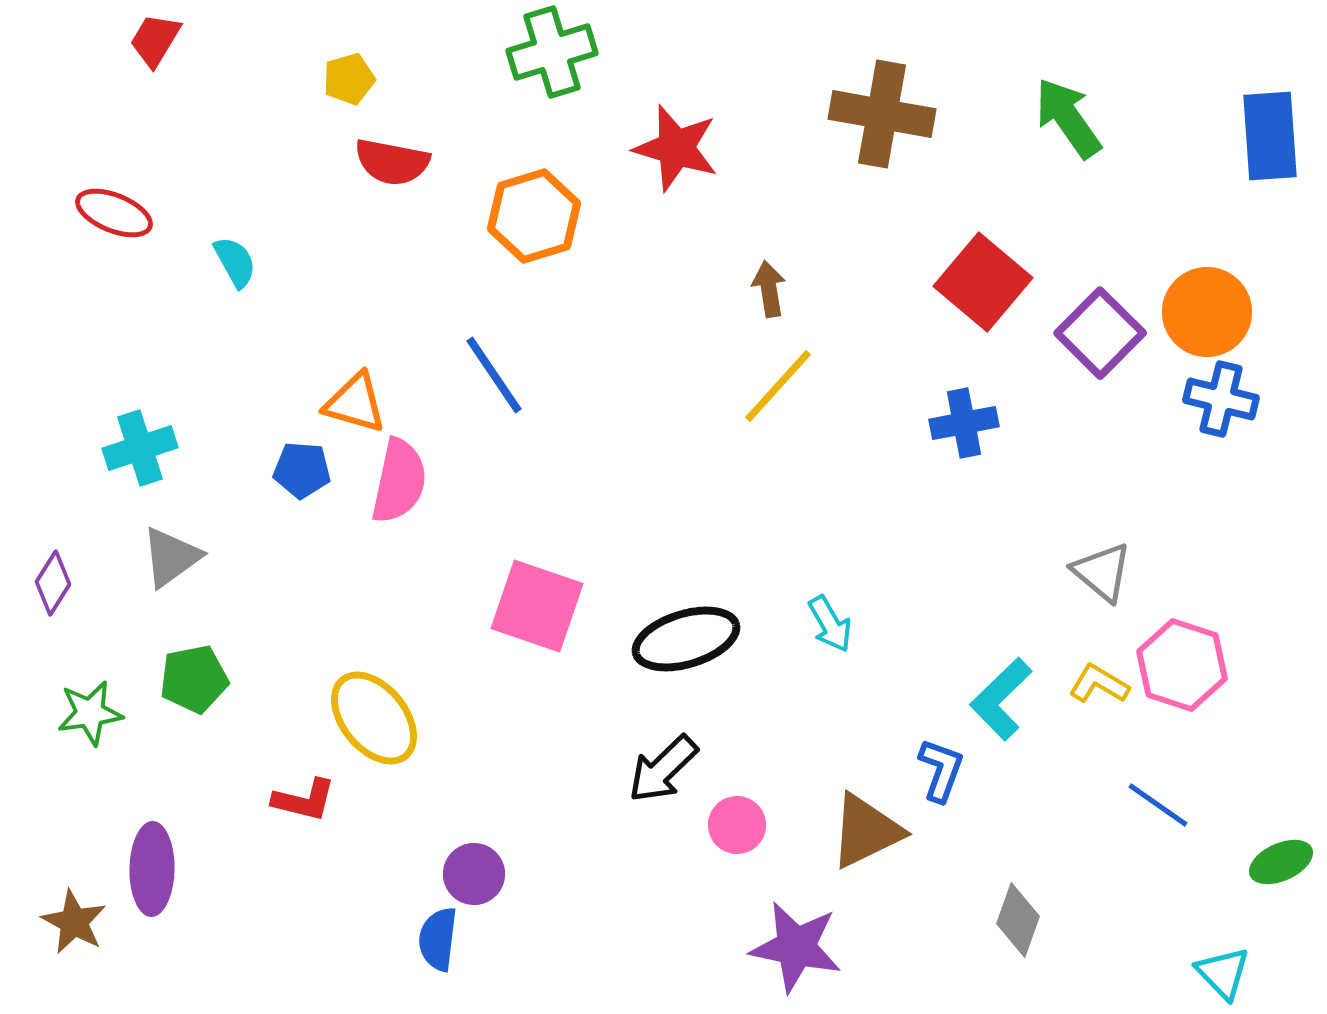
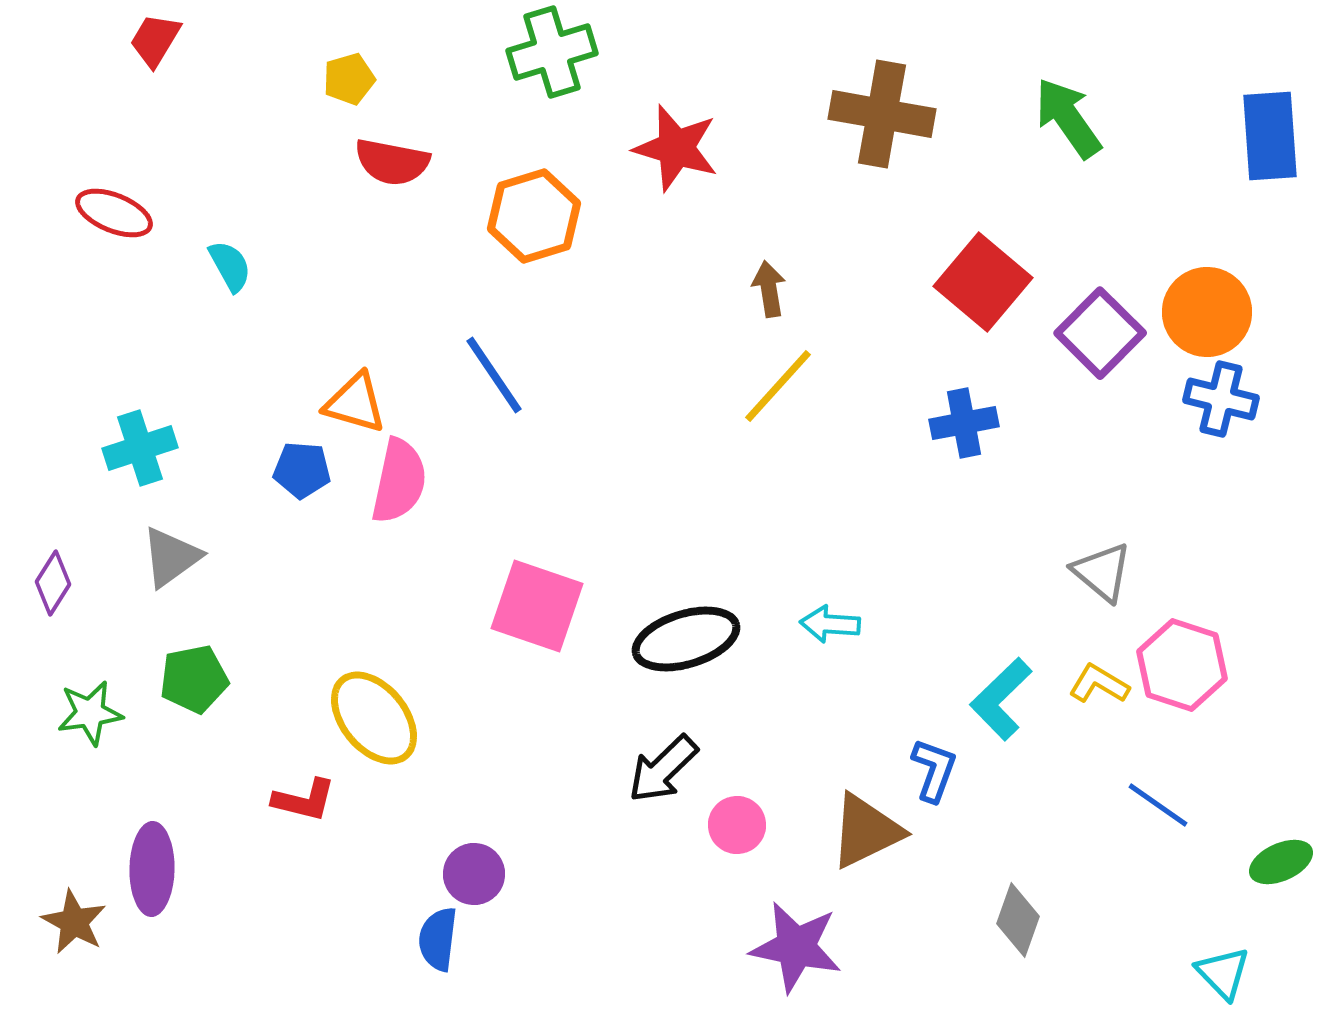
cyan semicircle at (235, 262): moved 5 px left, 4 px down
cyan arrow at (830, 624): rotated 124 degrees clockwise
blue L-shape at (941, 770): moved 7 px left
